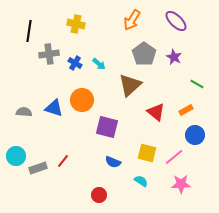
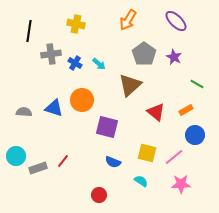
orange arrow: moved 4 px left
gray cross: moved 2 px right
